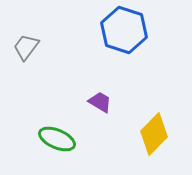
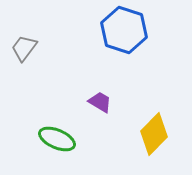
gray trapezoid: moved 2 px left, 1 px down
